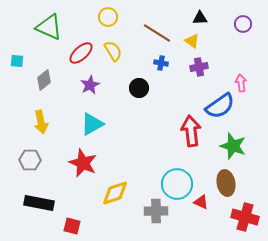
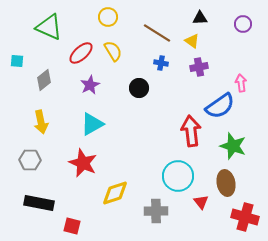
cyan circle: moved 1 px right, 8 px up
red triangle: rotated 28 degrees clockwise
